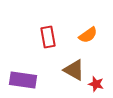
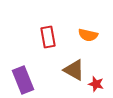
orange semicircle: rotated 48 degrees clockwise
purple rectangle: rotated 60 degrees clockwise
